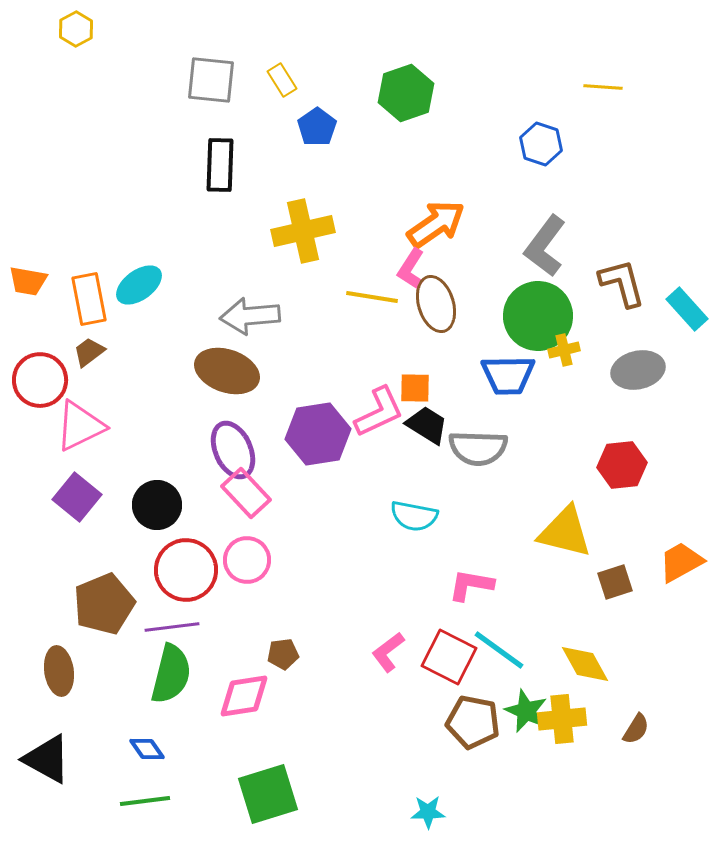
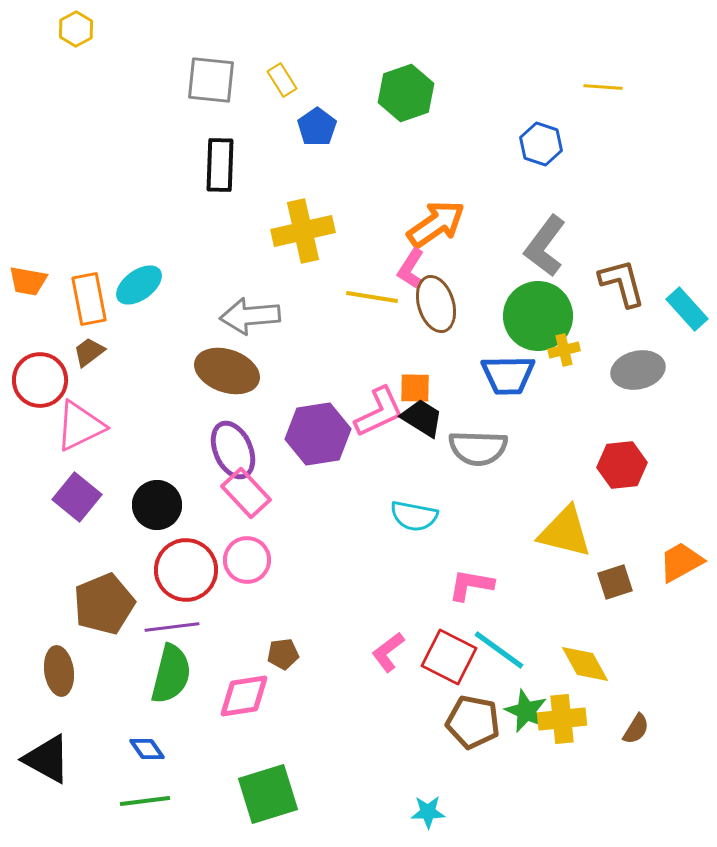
black trapezoid at (427, 425): moved 5 px left, 7 px up
